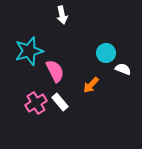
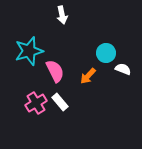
orange arrow: moved 3 px left, 9 px up
